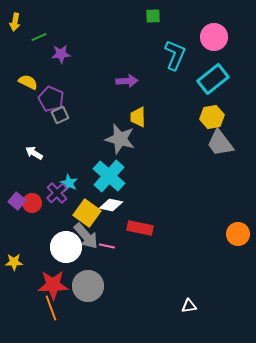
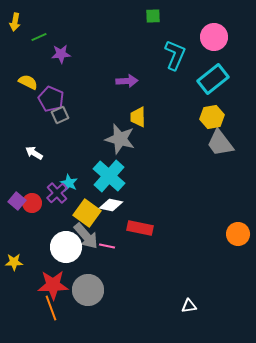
gray circle: moved 4 px down
